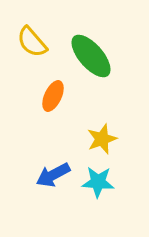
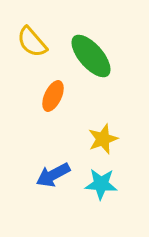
yellow star: moved 1 px right
cyan star: moved 3 px right, 2 px down
